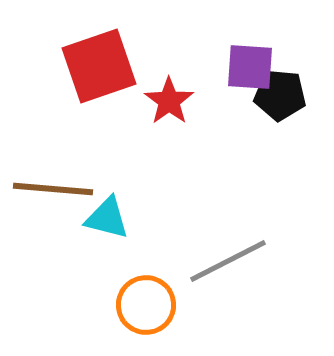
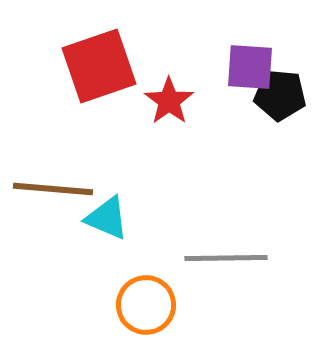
cyan triangle: rotated 9 degrees clockwise
gray line: moved 2 px left, 3 px up; rotated 26 degrees clockwise
